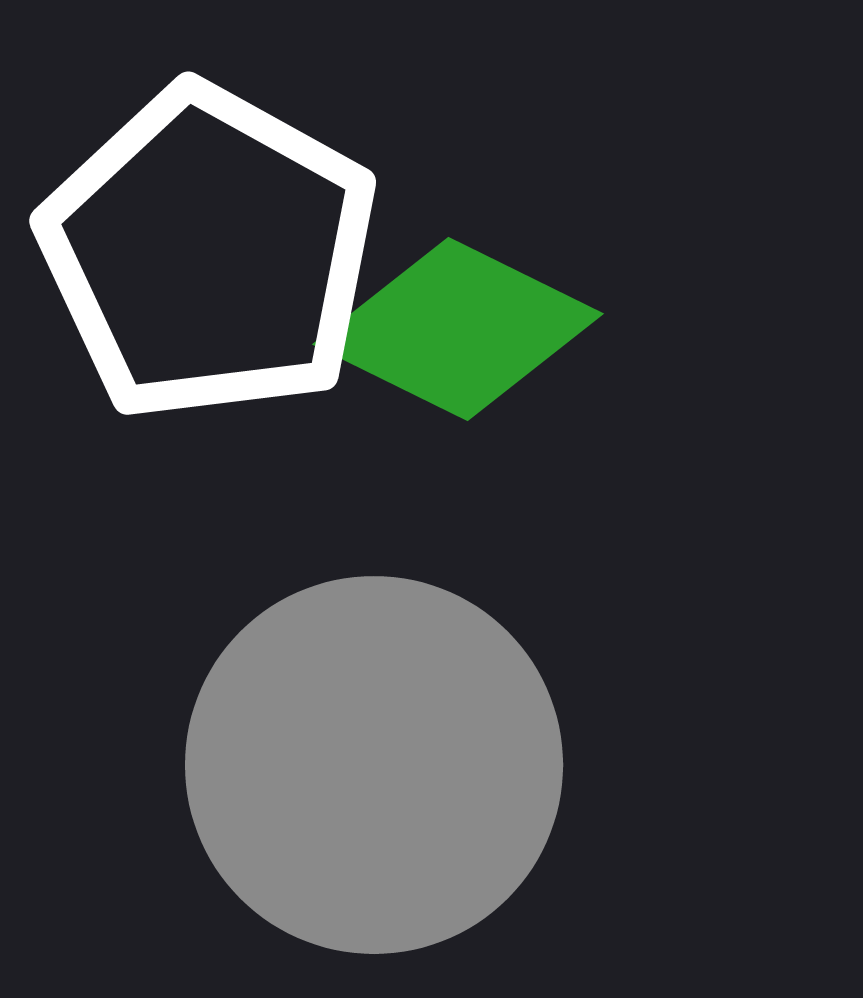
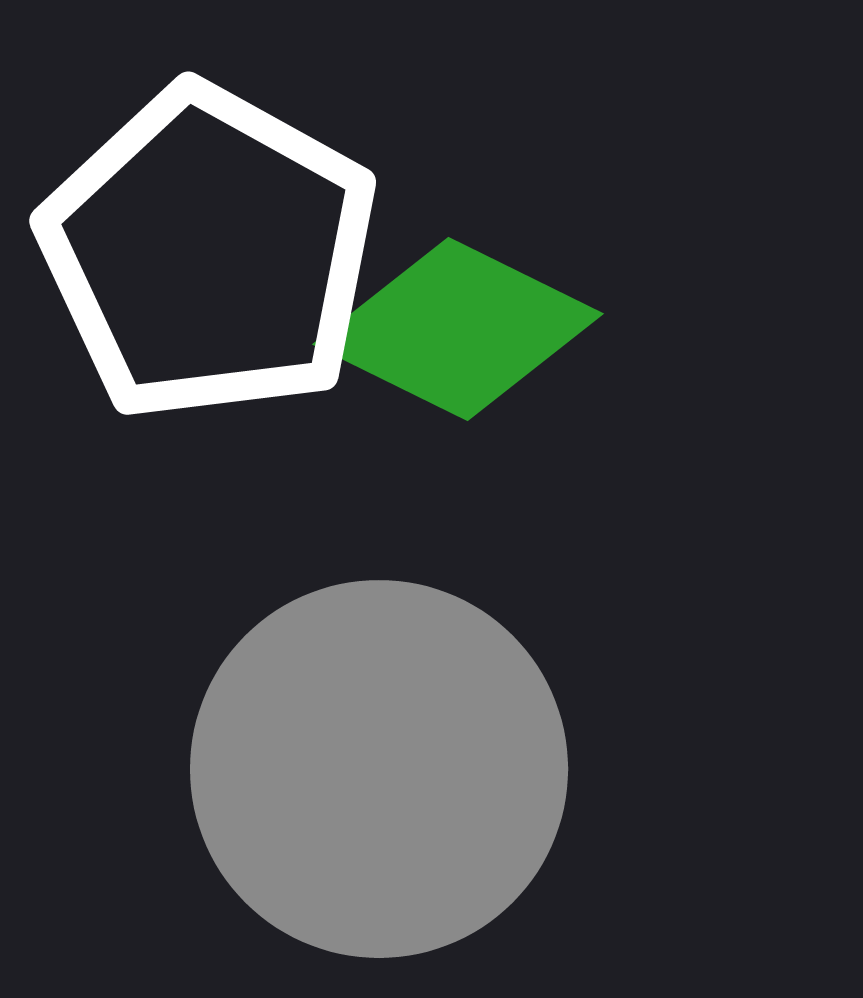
gray circle: moved 5 px right, 4 px down
